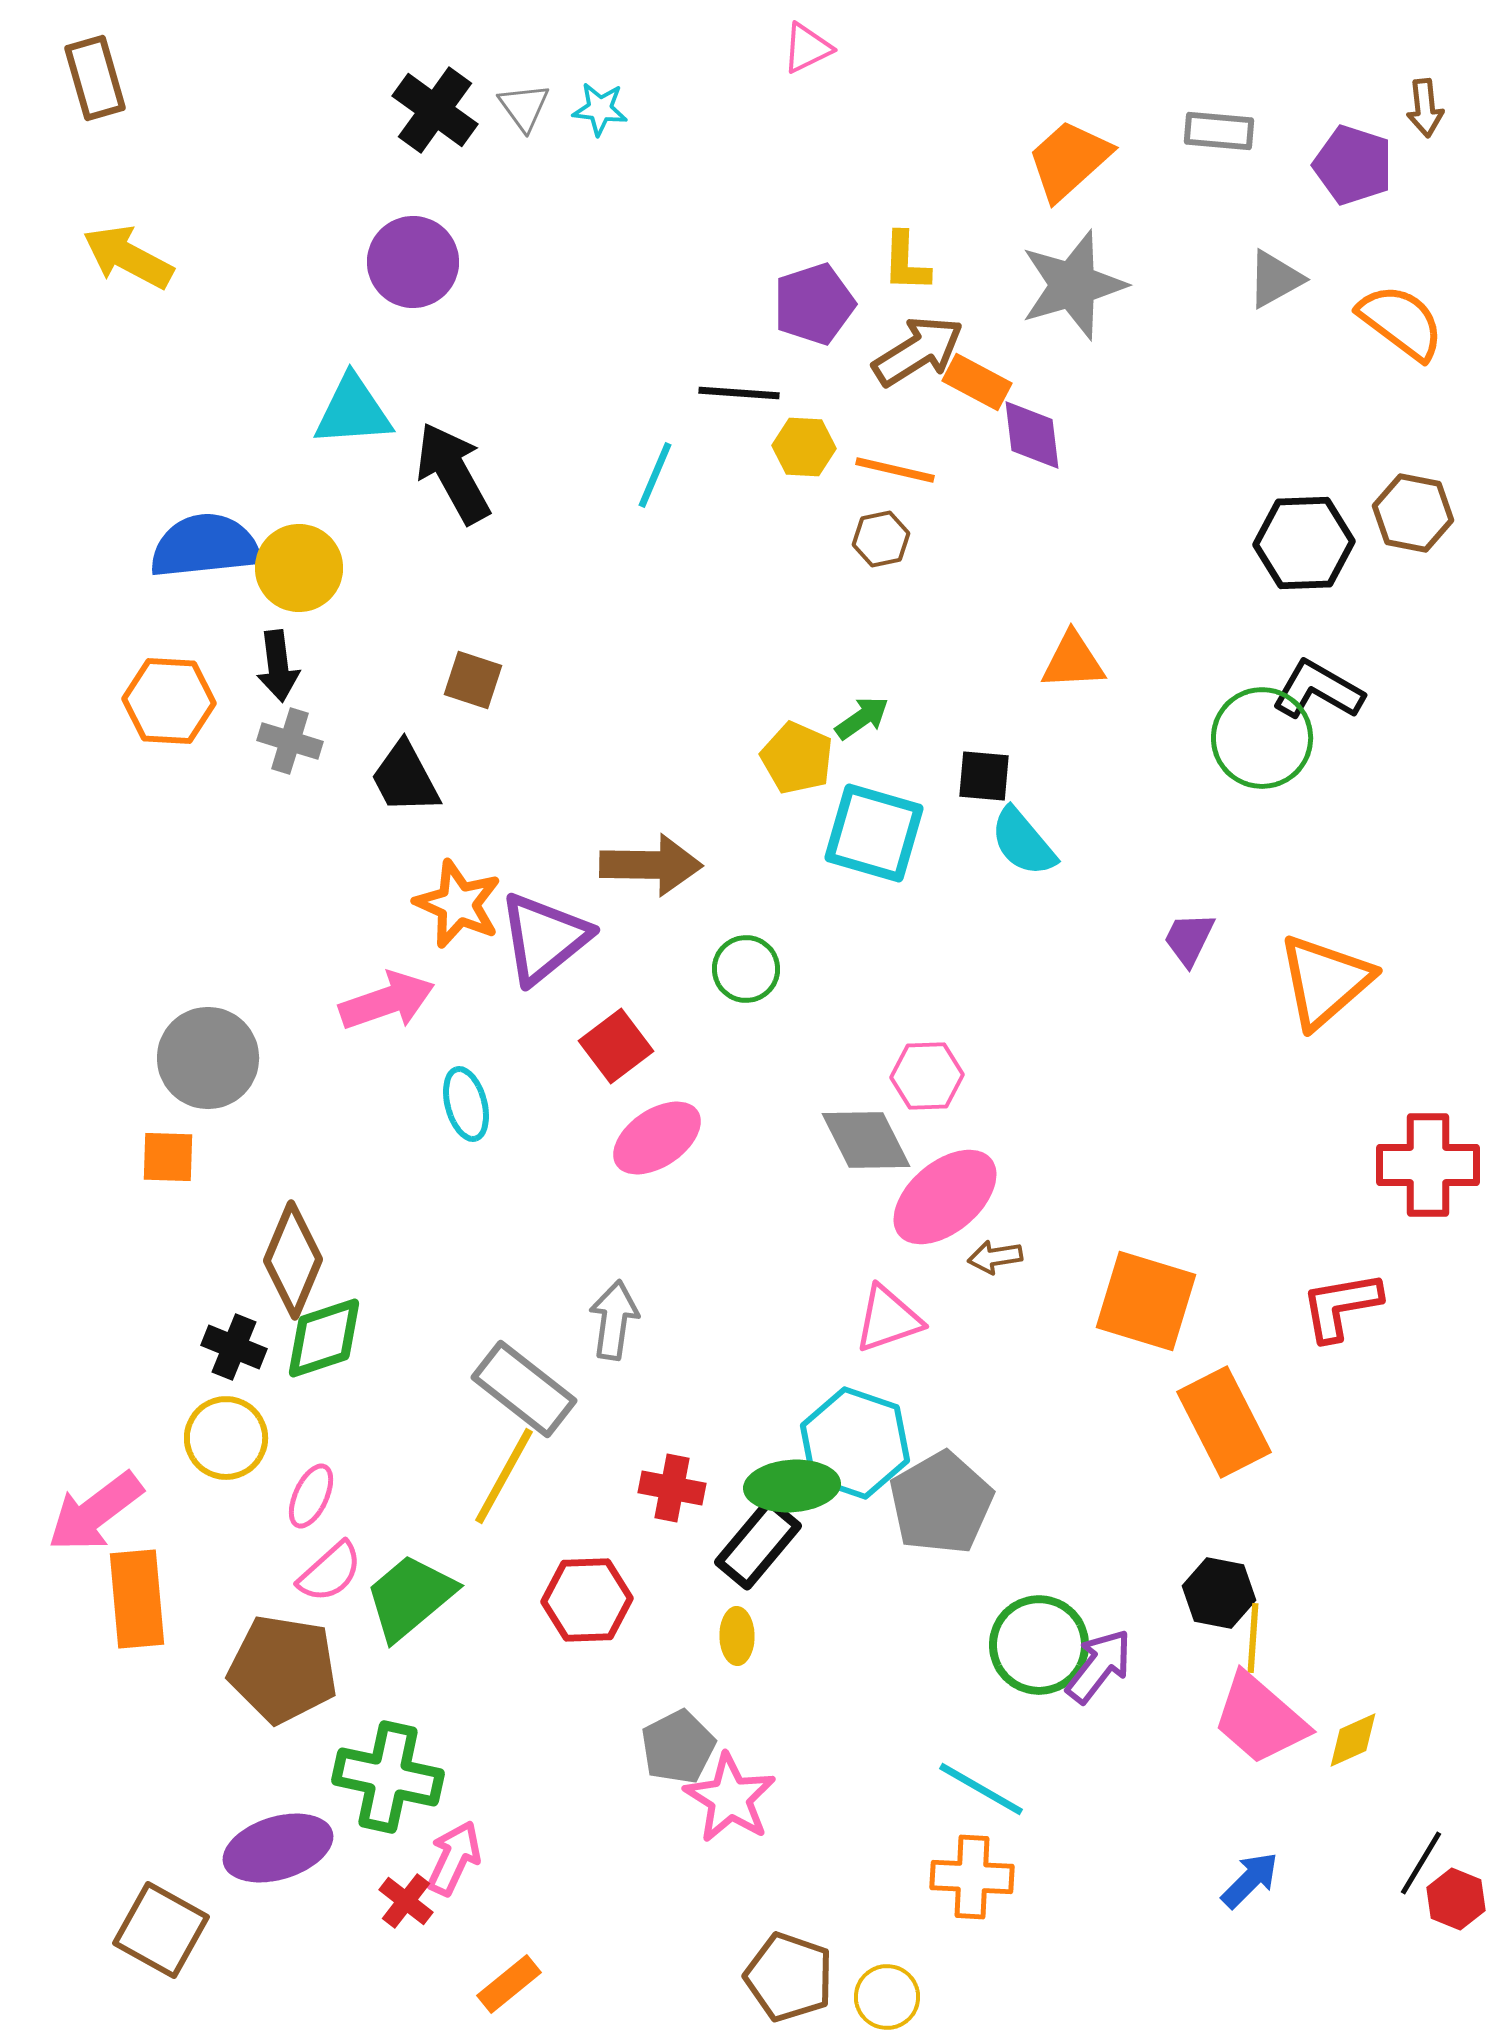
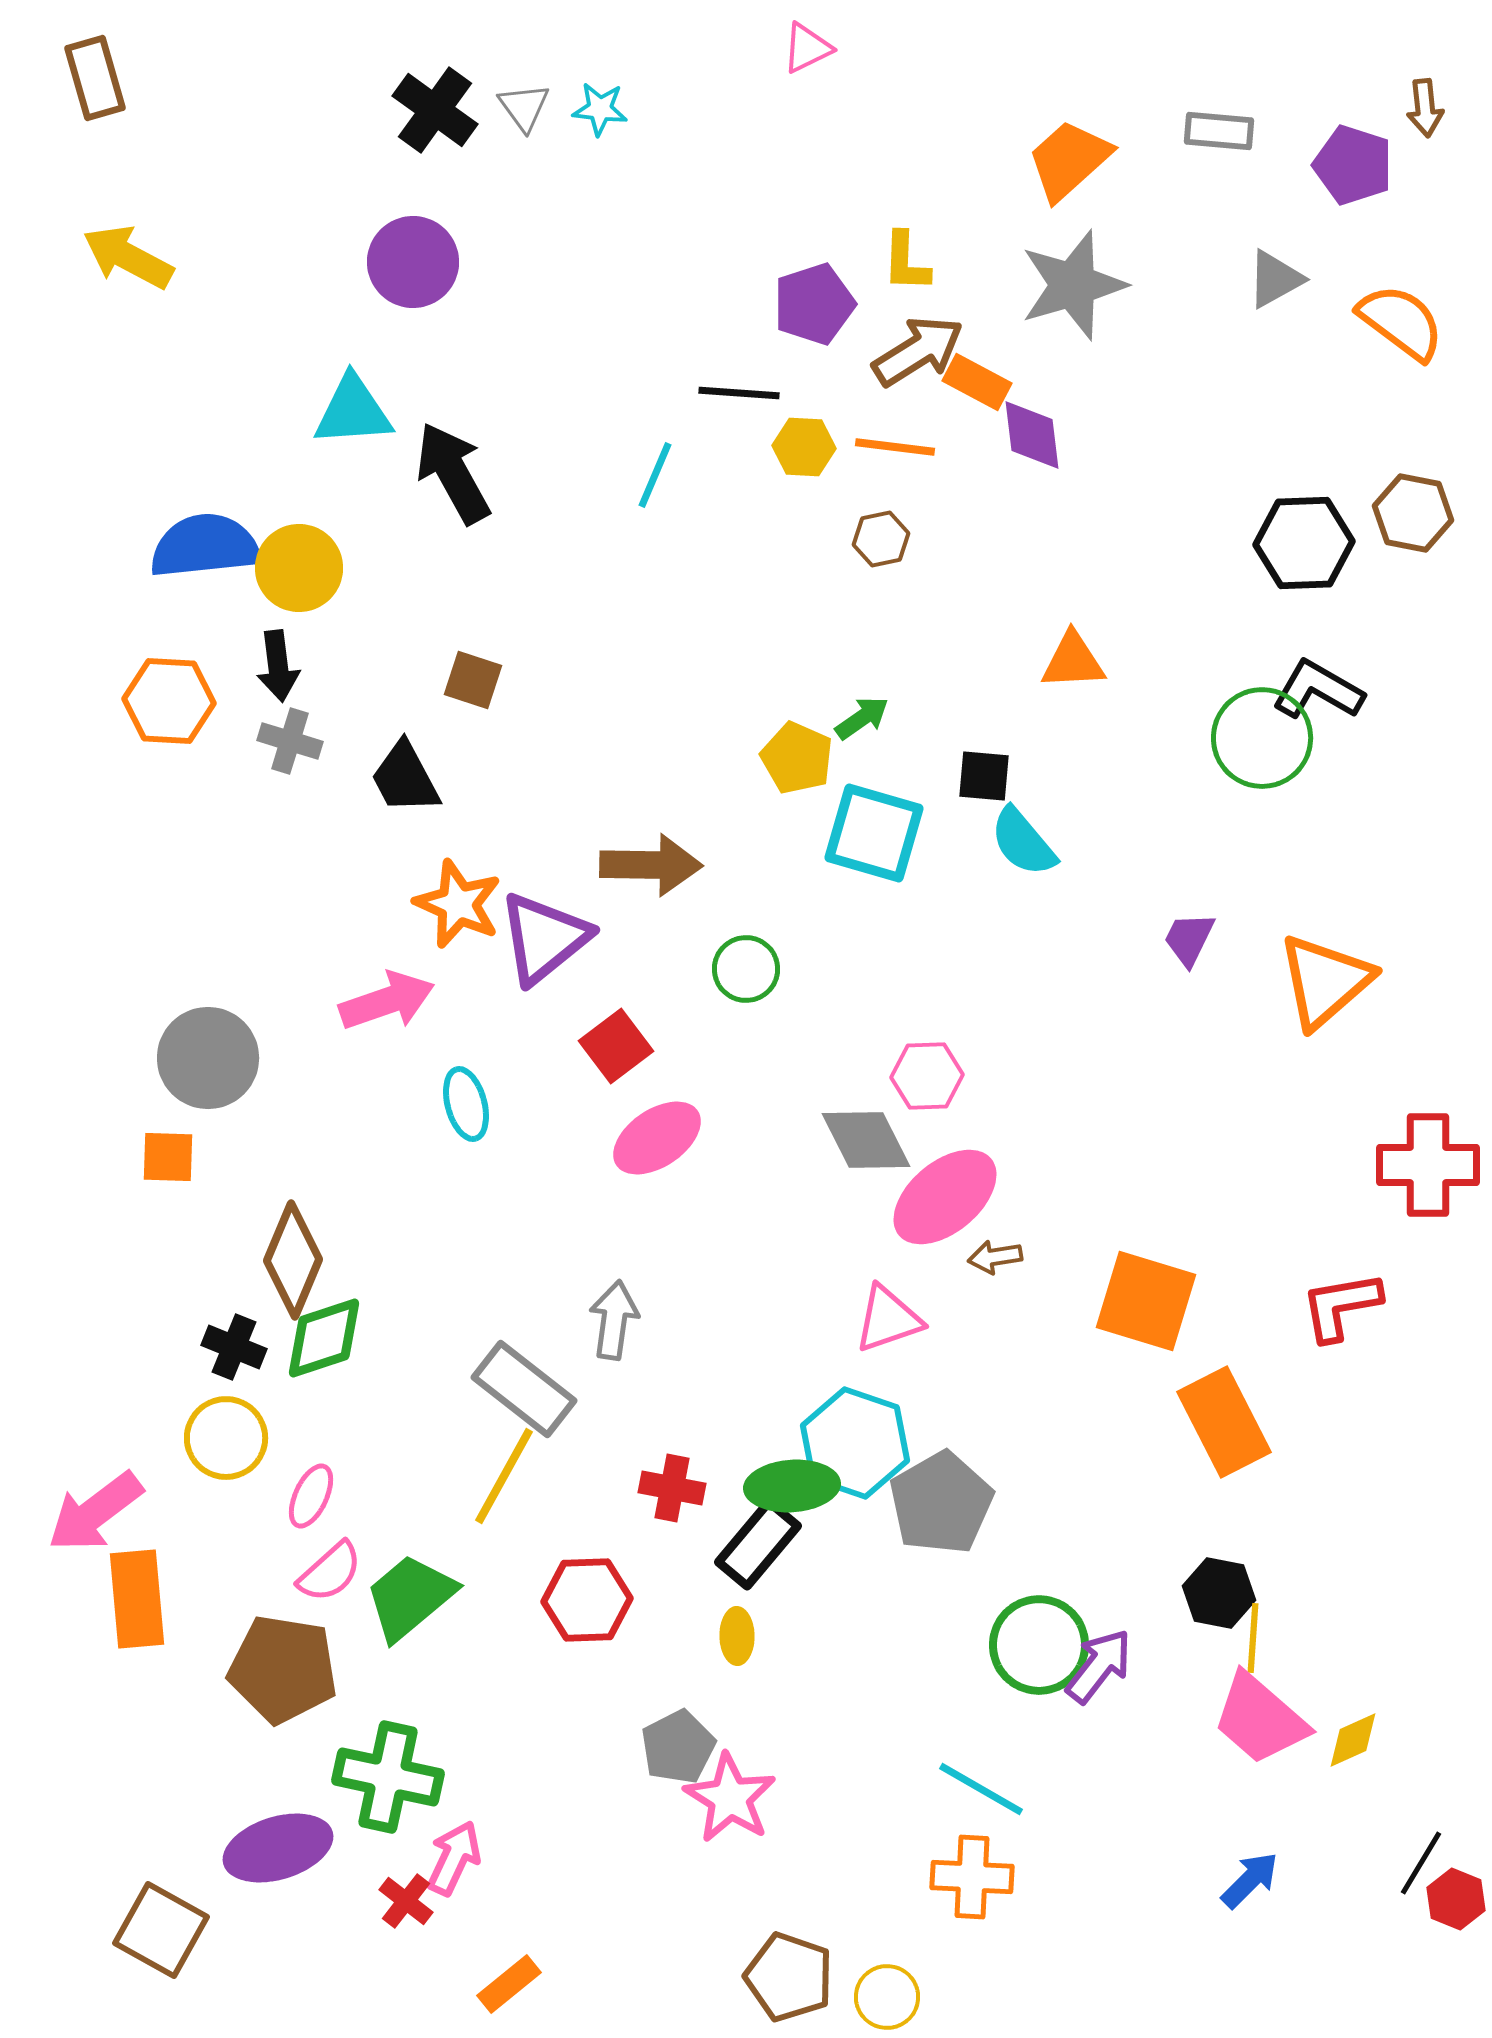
orange line at (895, 470): moved 23 px up; rotated 6 degrees counterclockwise
